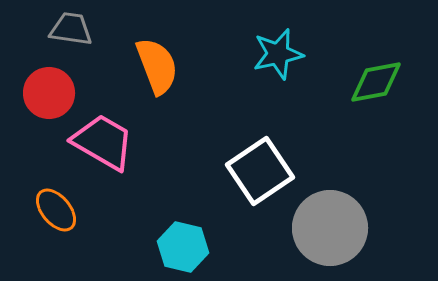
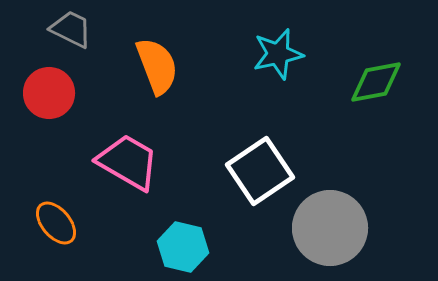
gray trapezoid: rotated 18 degrees clockwise
pink trapezoid: moved 25 px right, 20 px down
orange ellipse: moved 13 px down
